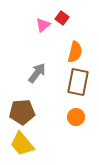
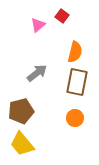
red square: moved 2 px up
pink triangle: moved 5 px left
gray arrow: rotated 15 degrees clockwise
brown rectangle: moved 1 px left
brown pentagon: moved 1 px left, 1 px up; rotated 10 degrees counterclockwise
orange circle: moved 1 px left, 1 px down
